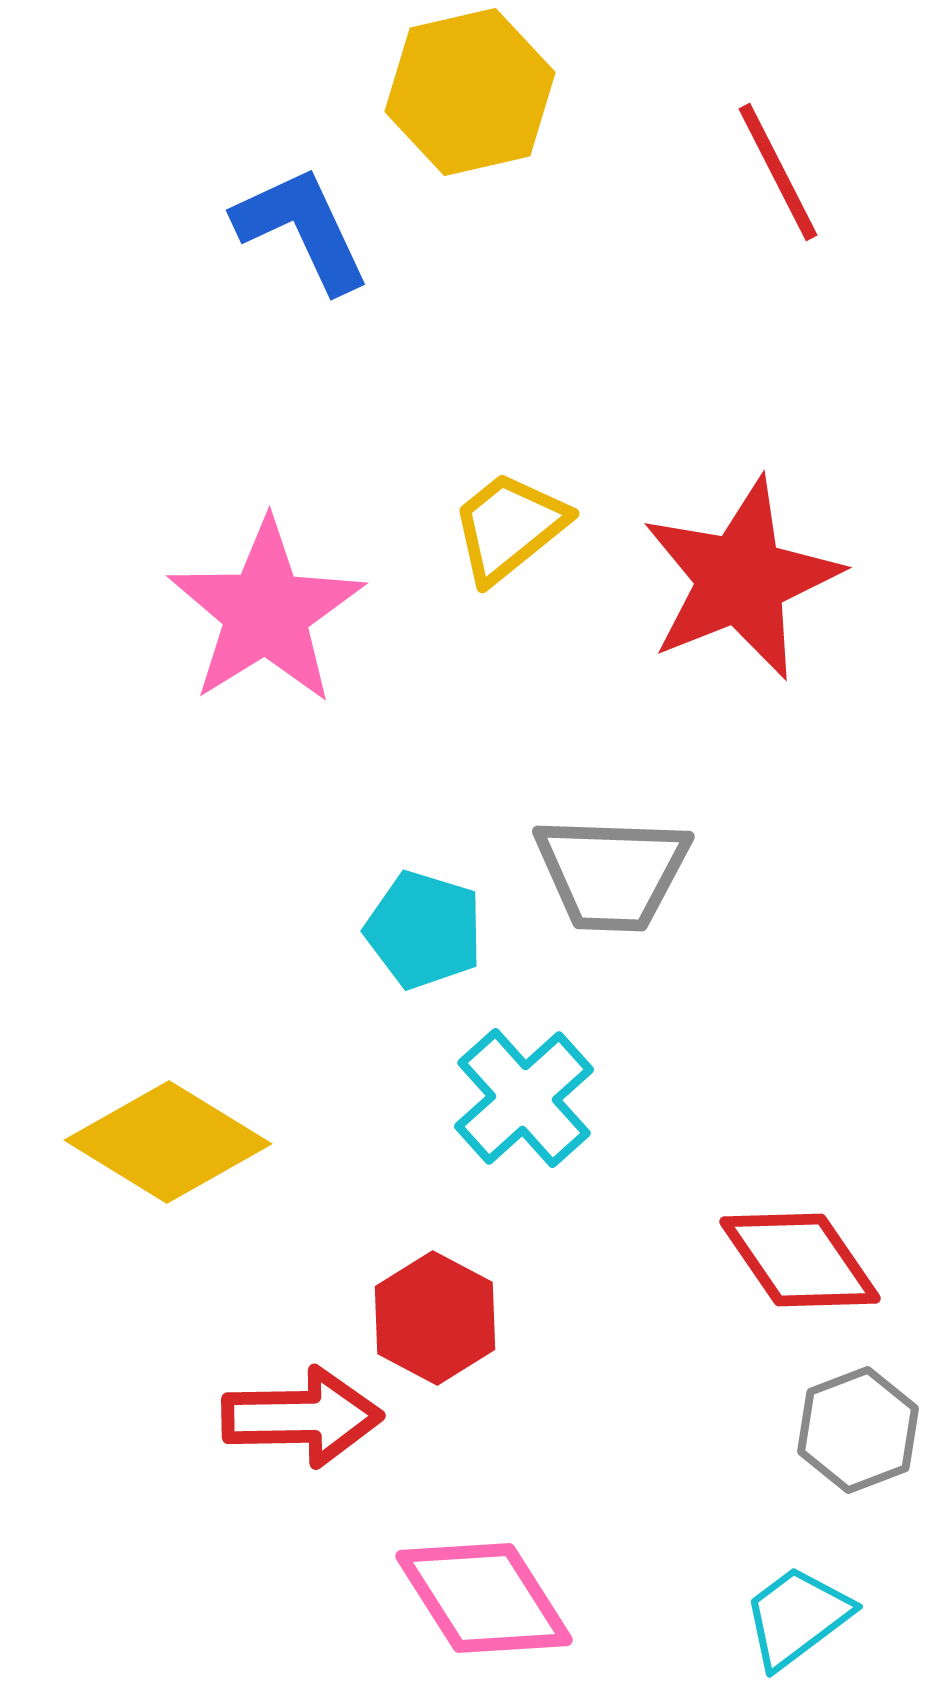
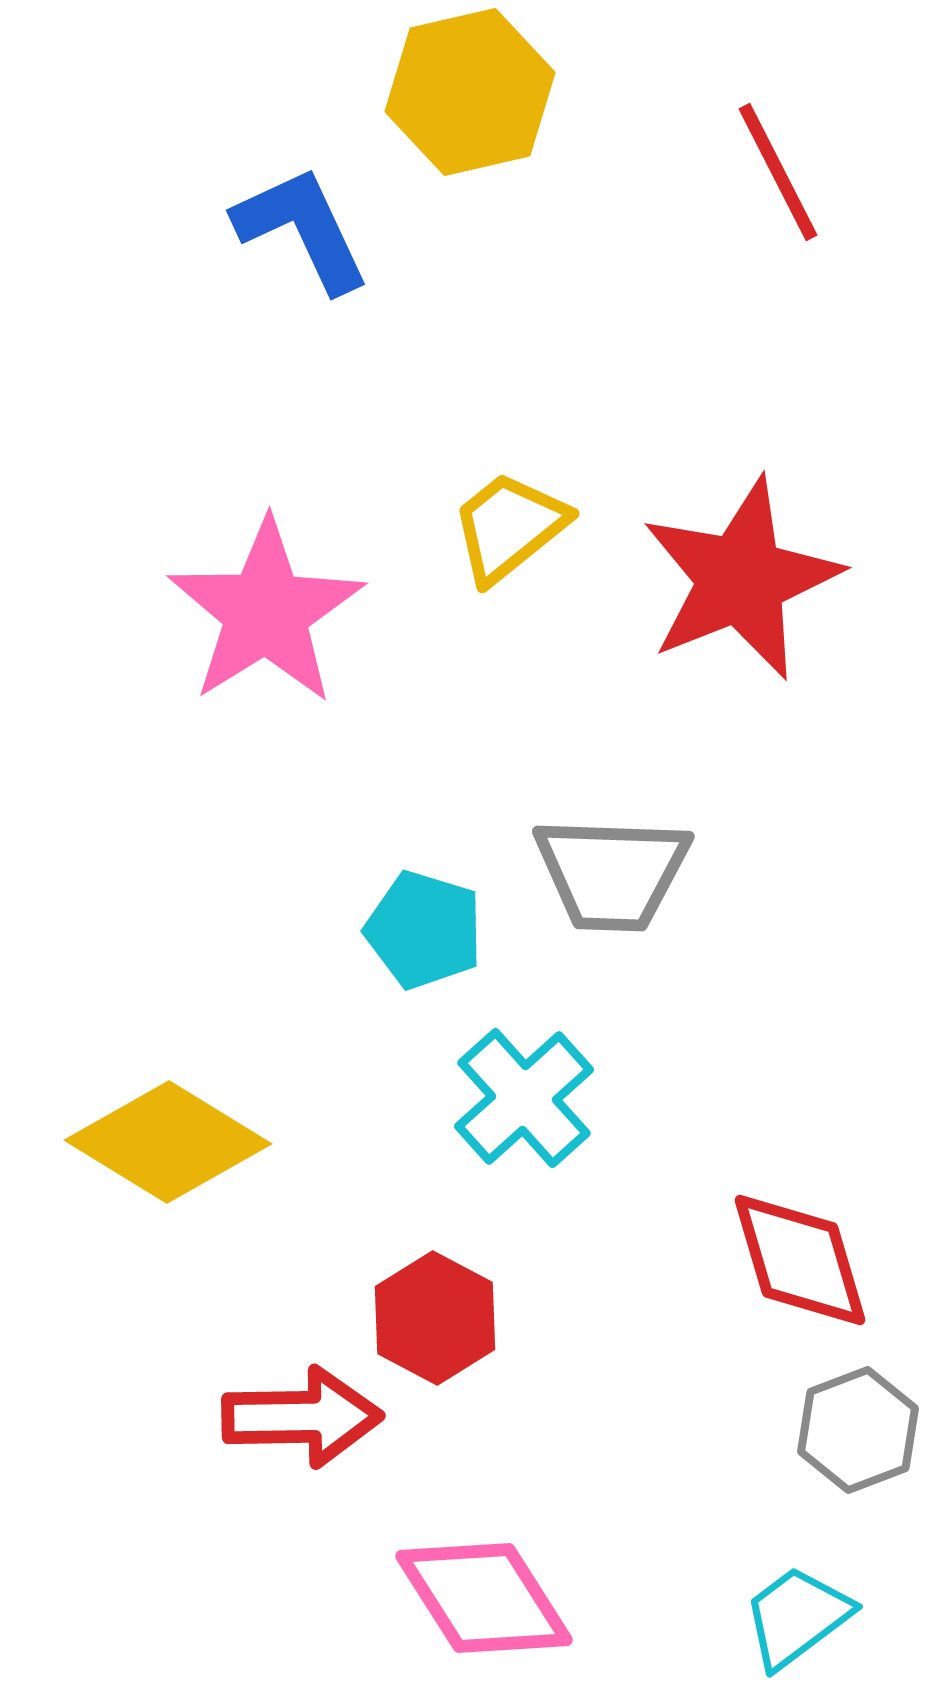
red diamond: rotated 18 degrees clockwise
